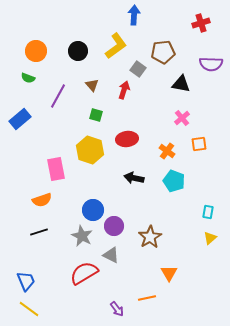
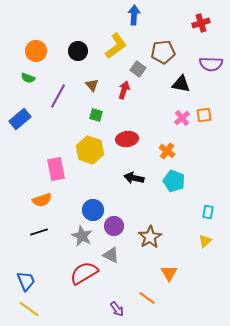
orange square: moved 5 px right, 29 px up
yellow triangle: moved 5 px left, 3 px down
orange line: rotated 48 degrees clockwise
